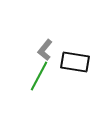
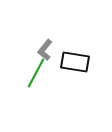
green line: moved 3 px left, 3 px up
